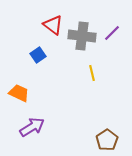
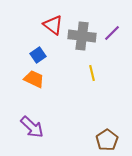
orange trapezoid: moved 15 px right, 14 px up
purple arrow: rotated 75 degrees clockwise
